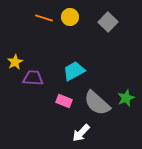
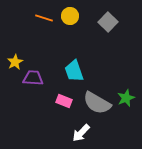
yellow circle: moved 1 px up
cyan trapezoid: rotated 80 degrees counterclockwise
gray semicircle: rotated 12 degrees counterclockwise
